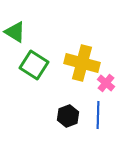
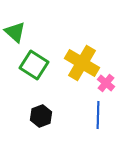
green triangle: rotated 10 degrees clockwise
yellow cross: rotated 16 degrees clockwise
black hexagon: moved 27 px left
